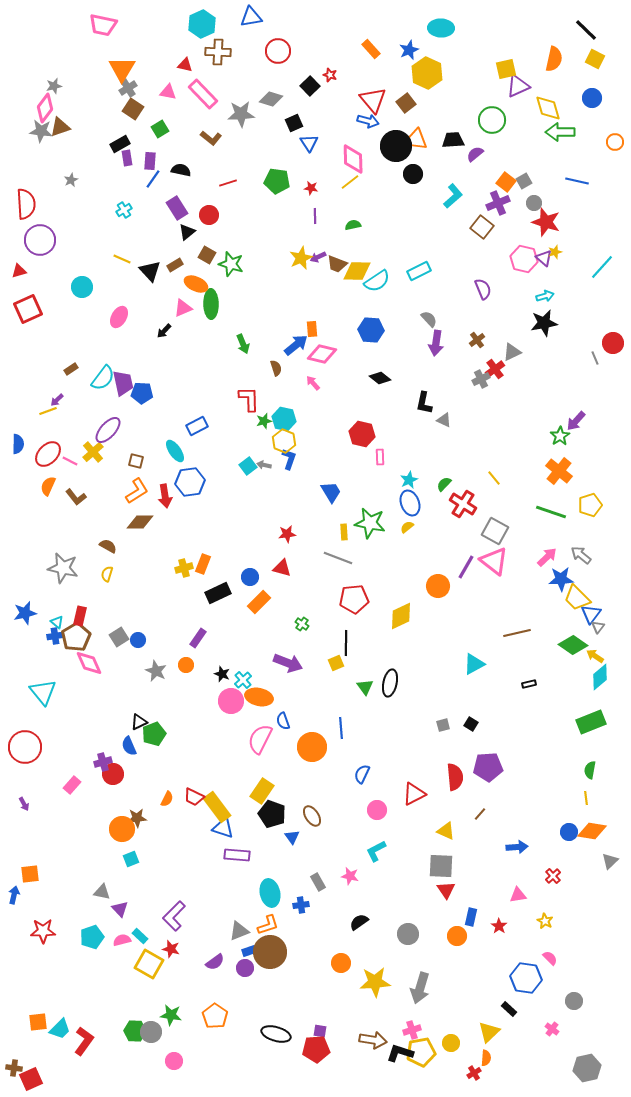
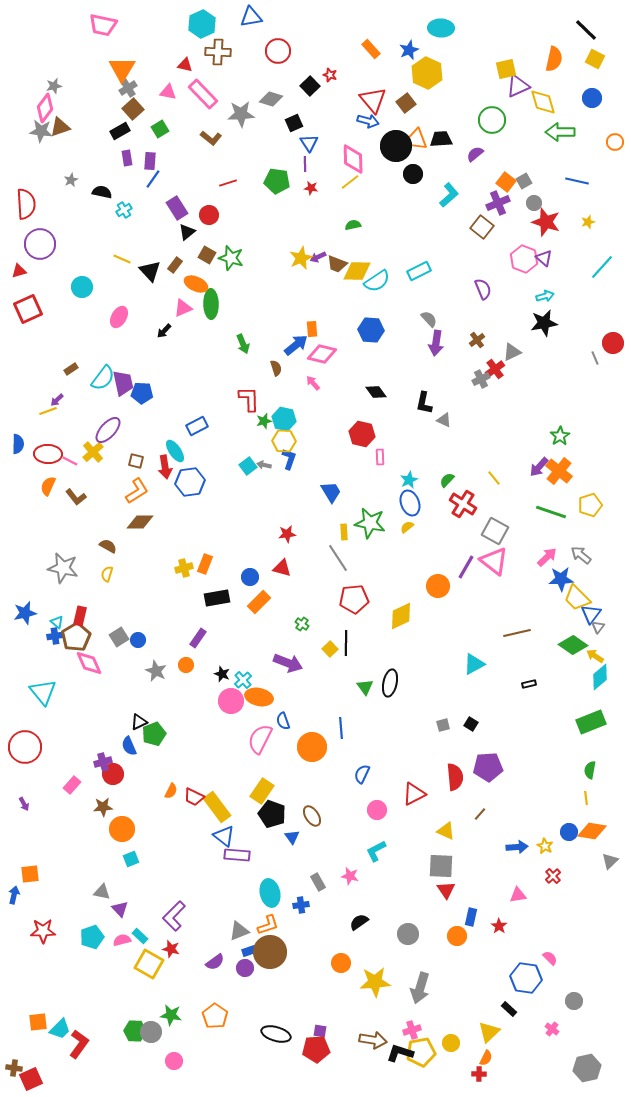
yellow diamond at (548, 108): moved 5 px left, 6 px up
brown square at (133, 109): rotated 15 degrees clockwise
black trapezoid at (453, 140): moved 12 px left, 1 px up
black rectangle at (120, 144): moved 13 px up
black semicircle at (181, 170): moved 79 px left, 22 px down
cyan L-shape at (453, 196): moved 4 px left, 1 px up
purple line at (315, 216): moved 10 px left, 52 px up
purple circle at (40, 240): moved 4 px down
yellow star at (555, 252): moved 33 px right, 30 px up
pink hexagon at (524, 259): rotated 8 degrees clockwise
green star at (231, 264): moved 6 px up
brown rectangle at (175, 265): rotated 21 degrees counterclockwise
black diamond at (380, 378): moved 4 px left, 14 px down; rotated 15 degrees clockwise
purple arrow at (576, 421): moved 37 px left, 46 px down
yellow hexagon at (284, 441): rotated 20 degrees counterclockwise
red ellipse at (48, 454): rotated 48 degrees clockwise
green semicircle at (444, 484): moved 3 px right, 4 px up
red arrow at (165, 496): moved 29 px up
gray line at (338, 558): rotated 36 degrees clockwise
orange rectangle at (203, 564): moved 2 px right
black rectangle at (218, 593): moved 1 px left, 5 px down; rotated 15 degrees clockwise
yellow square at (336, 663): moved 6 px left, 14 px up; rotated 21 degrees counterclockwise
orange semicircle at (167, 799): moved 4 px right, 8 px up
brown star at (137, 818): moved 34 px left, 11 px up
blue triangle at (223, 828): moved 1 px right, 8 px down; rotated 20 degrees clockwise
yellow star at (545, 921): moved 75 px up
red L-shape at (84, 1041): moved 5 px left, 3 px down
orange semicircle at (486, 1058): rotated 21 degrees clockwise
red cross at (474, 1073): moved 5 px right, 1 px down; rotated 32 degrees clockwise
